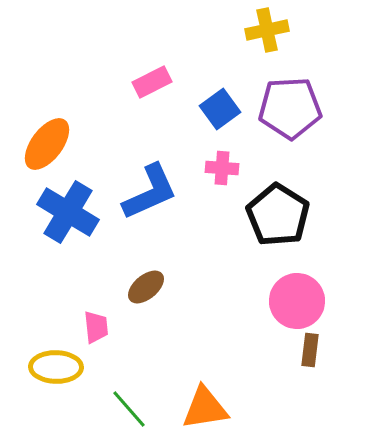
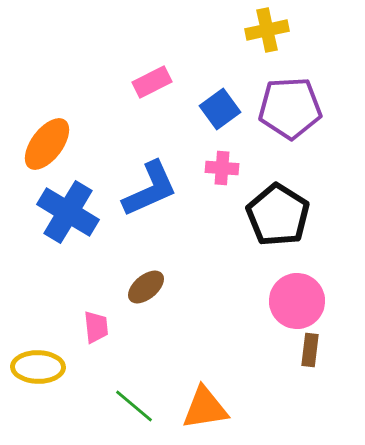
blue L-shape: moved 3 px up
yellow ellipse: moved 18 px left
green line: moved 5 px right, 3 px up; rotated 9 degrees counterclockwise
